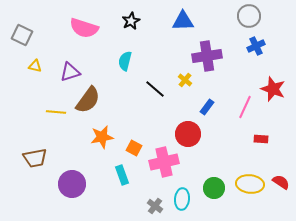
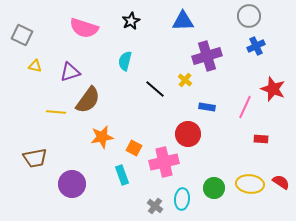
purple cross: rotated 8 degrees counterclockwise
blue rectangle: rotated 63 degrees clockwise
